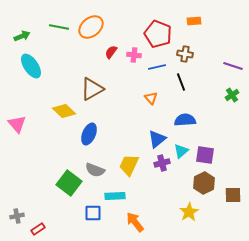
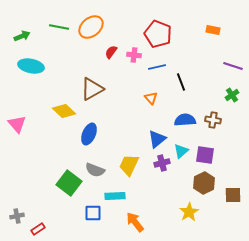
orange rectangle: moved 19 px right, 9 px down; rotated 16 degrees clockwise
brown cross: moved 28 px right, 66 px down
cyan ellipse: rotated 45 degrees counterclockwise
